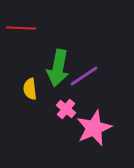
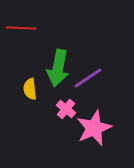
purple line: moved 4 px right, 2 px down
